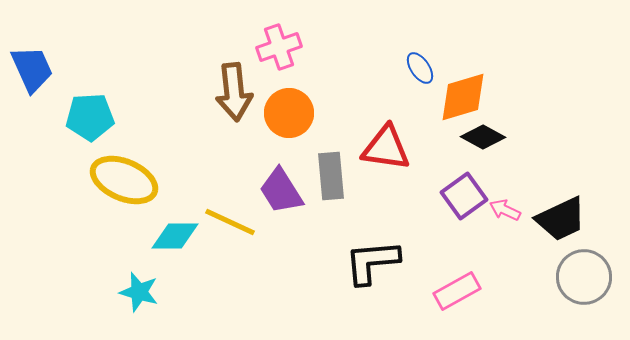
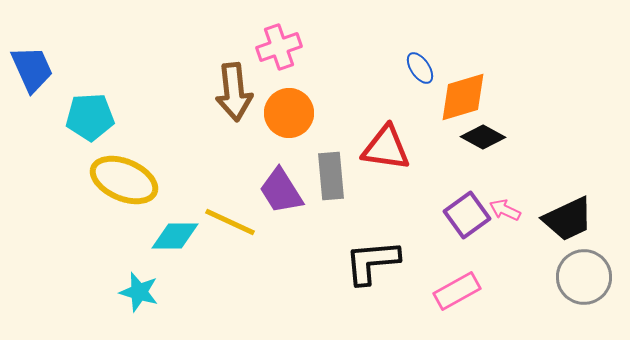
purple square: moved 3 px right, 19 px down
black trapezoid: moved 7 px right
